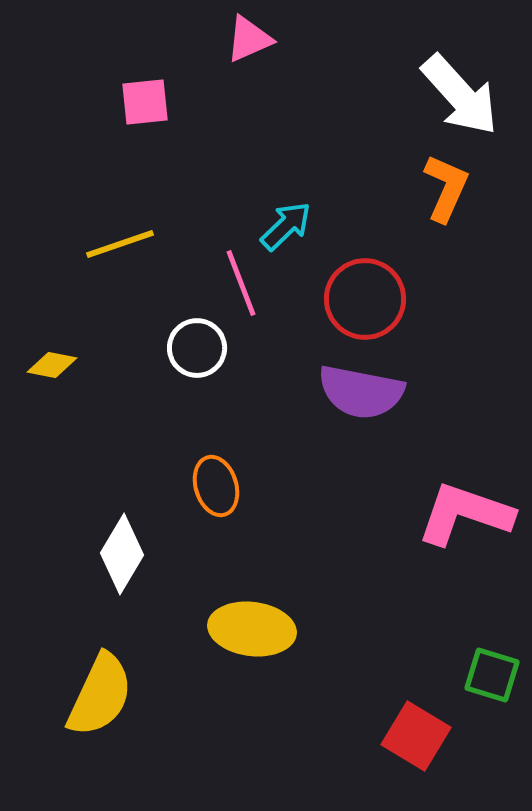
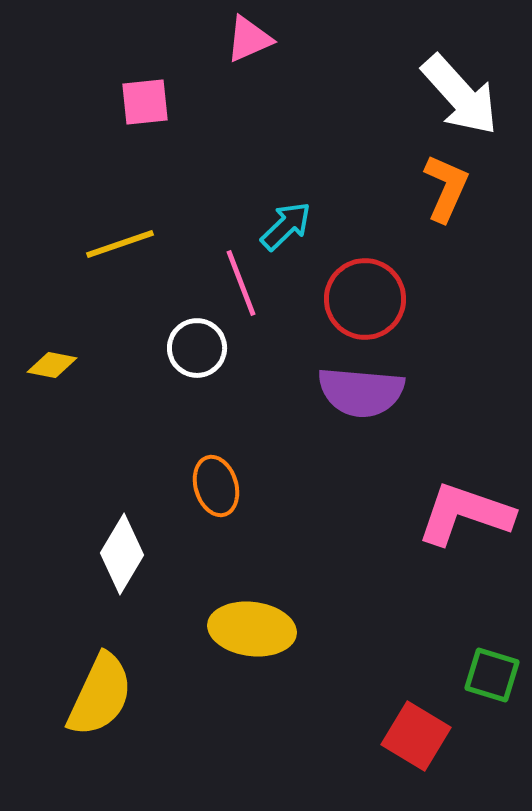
purple semicircle: rotated 6 degrees counterclockwise
